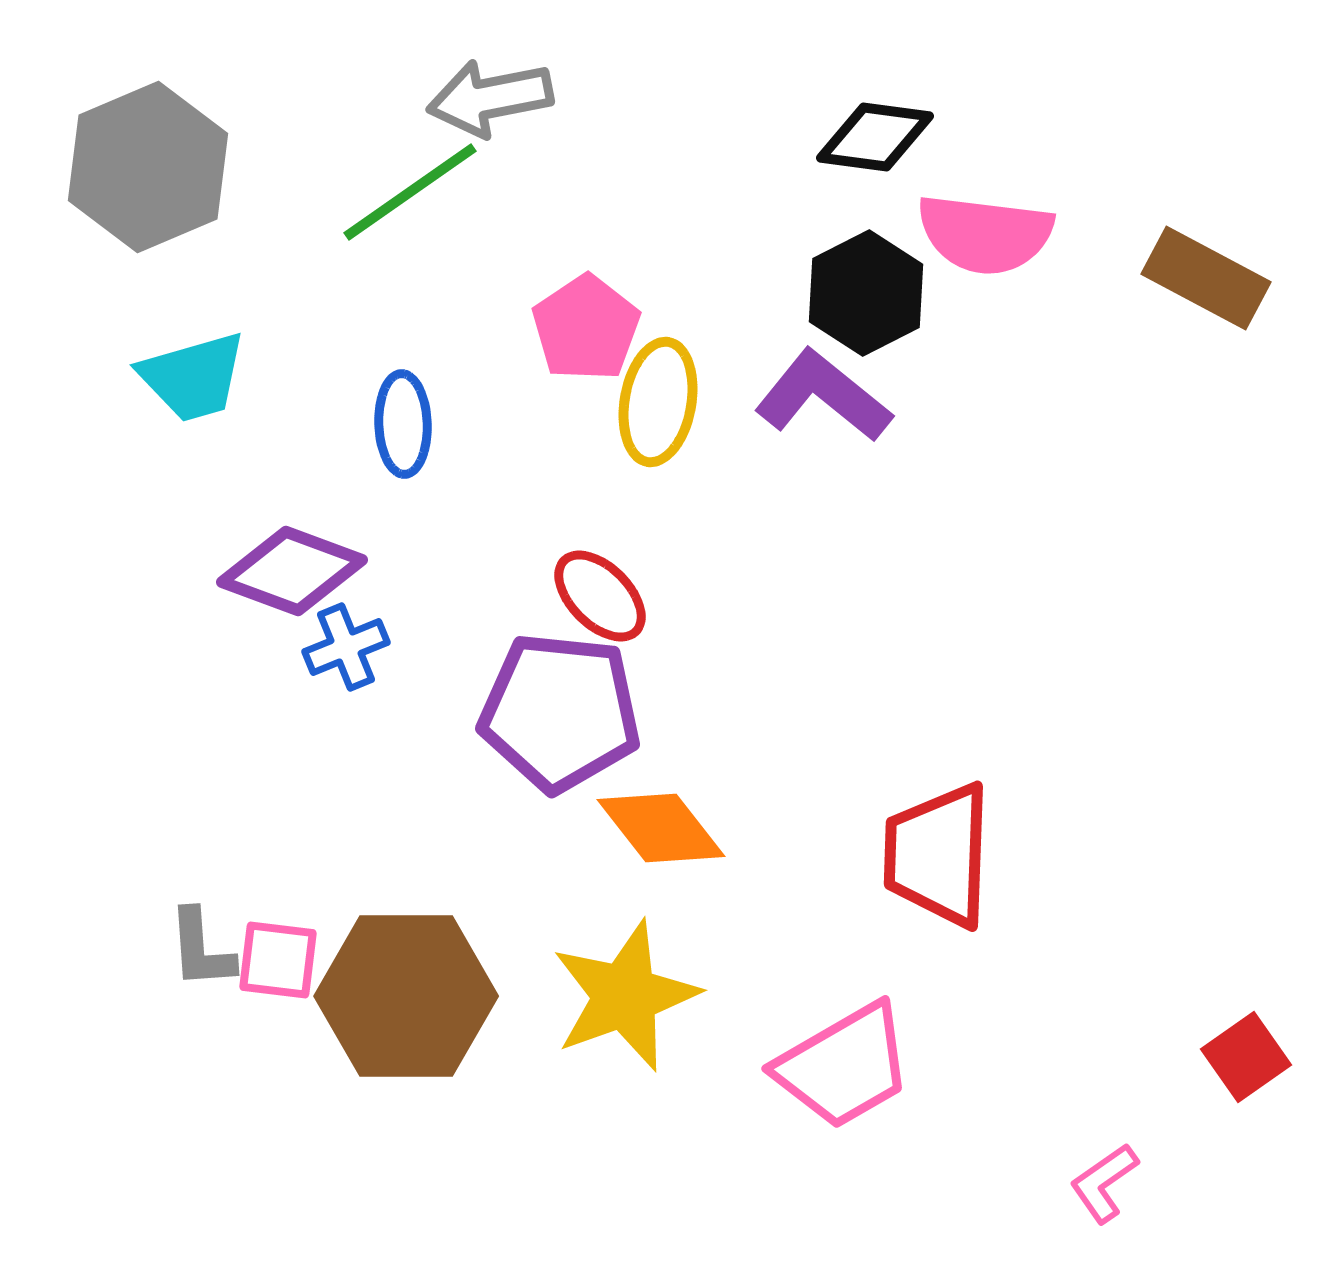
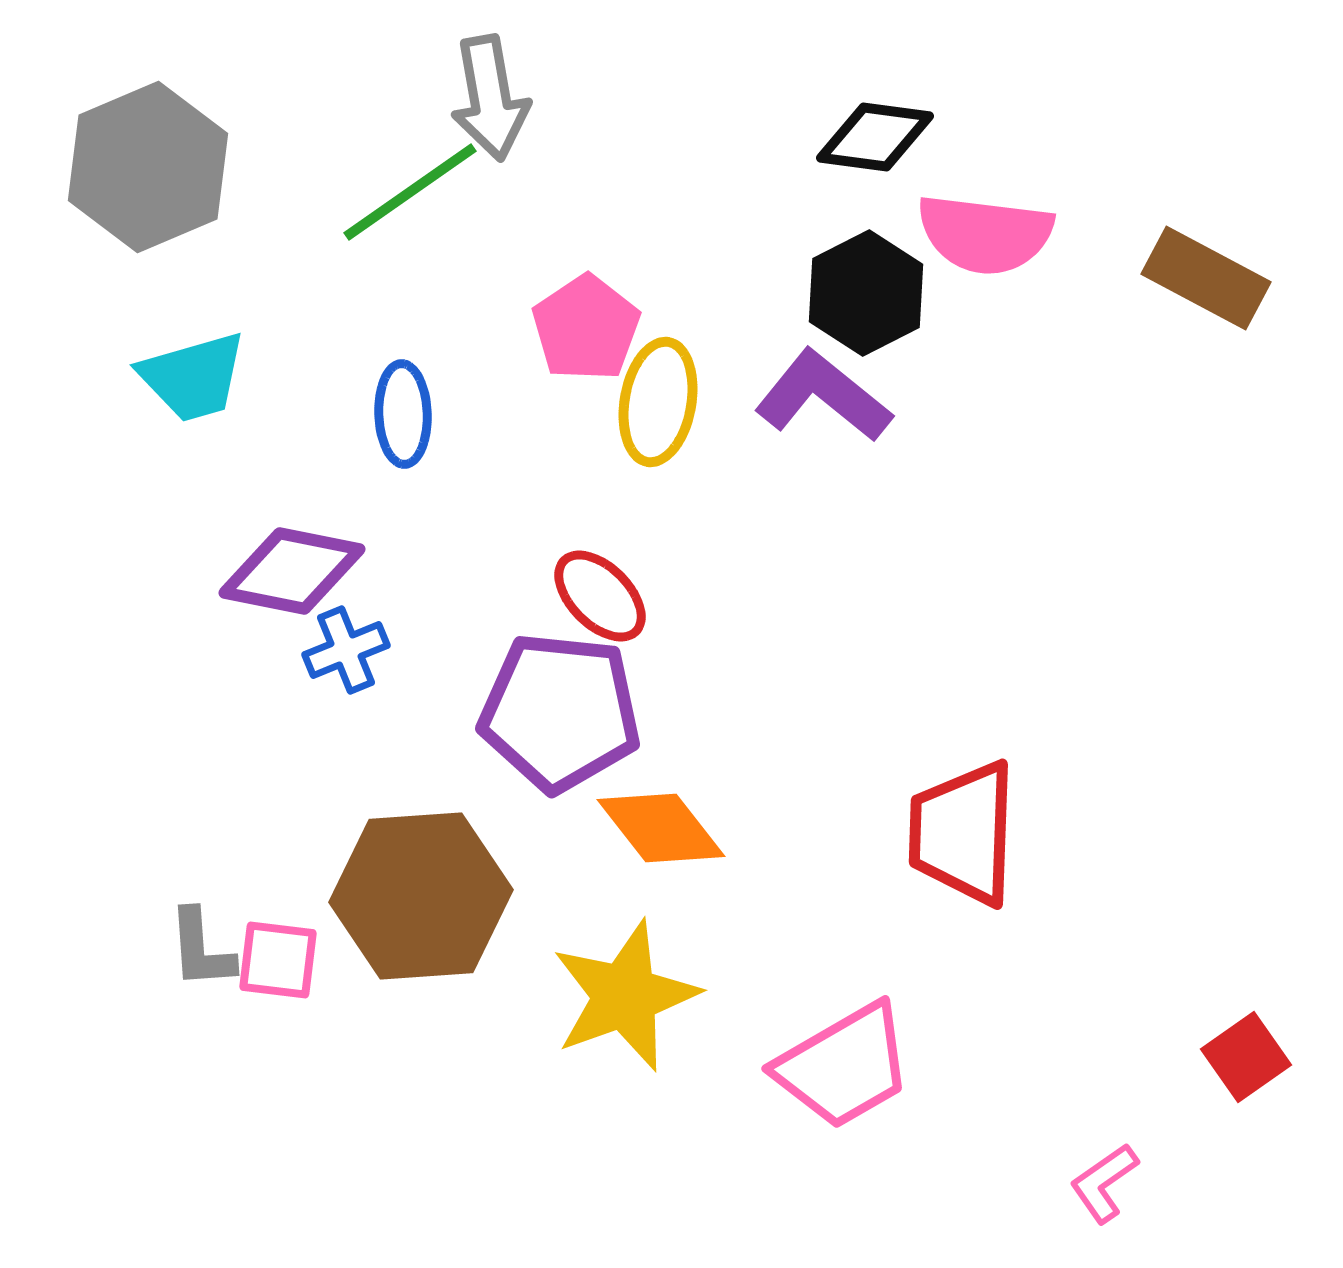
gray arrow: rotated 89 degrees counterclockwise
blue ellipse: moved 10 px up
purple diamond: rotated 9 degrees counterclockwise
blue cross: moved 3 px down
red trapezoid: moved 25 px right, 22 px up
brown hexagon: moved 15 px right, 100 px up; rotated 4 degrees counterclockwise
